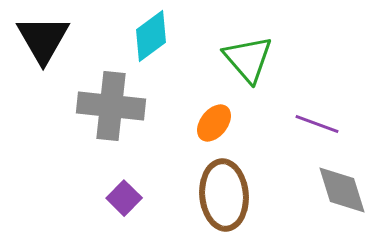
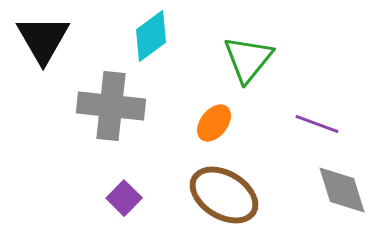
green triangle: rotated 20 degrees clockwise
brown ellipse: rotated 54 degrees counterclockwise
